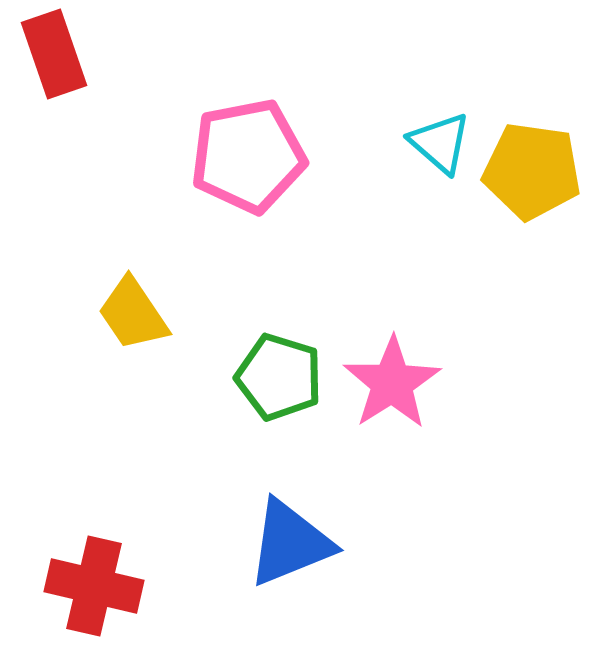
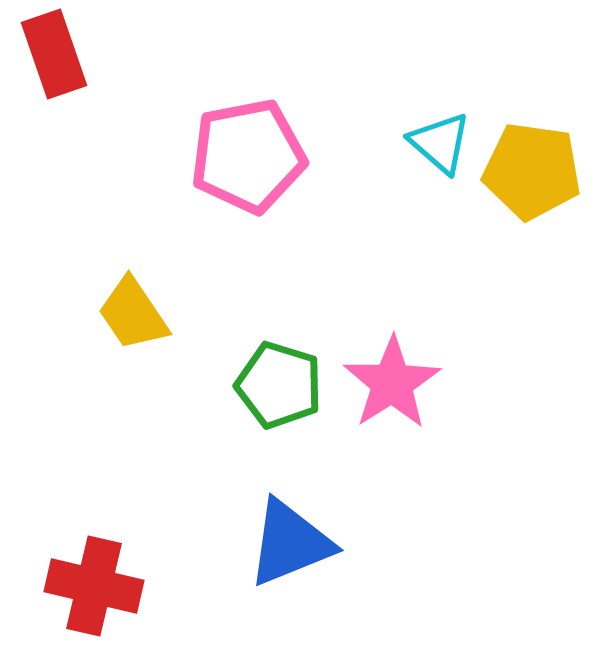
green pentagon: moved 8 px down
